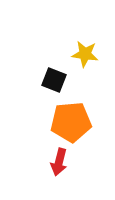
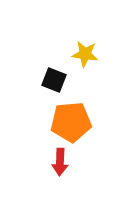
red arrow: moved 1 px right; rotated 12 degrees counterclockwise
